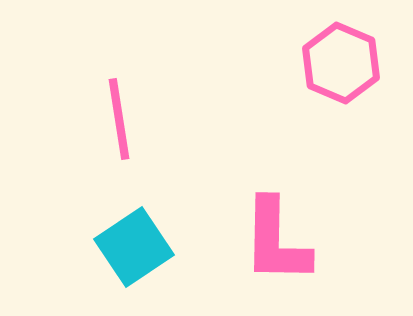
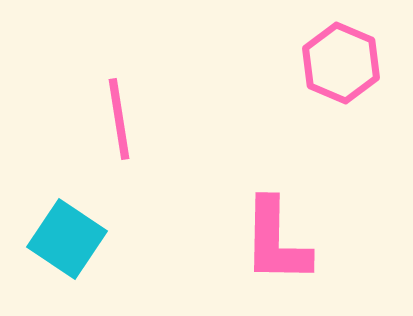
cyan square: moved 67 px left, 8 px up; rotated 22 degrees counterclockwise
